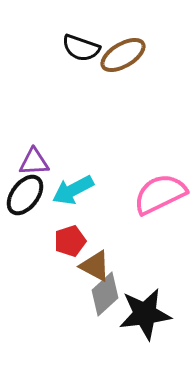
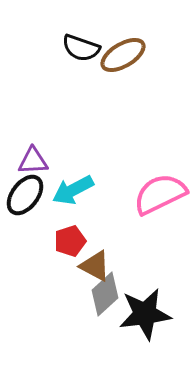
purple triangle: moved 1 px left, 1 px up
